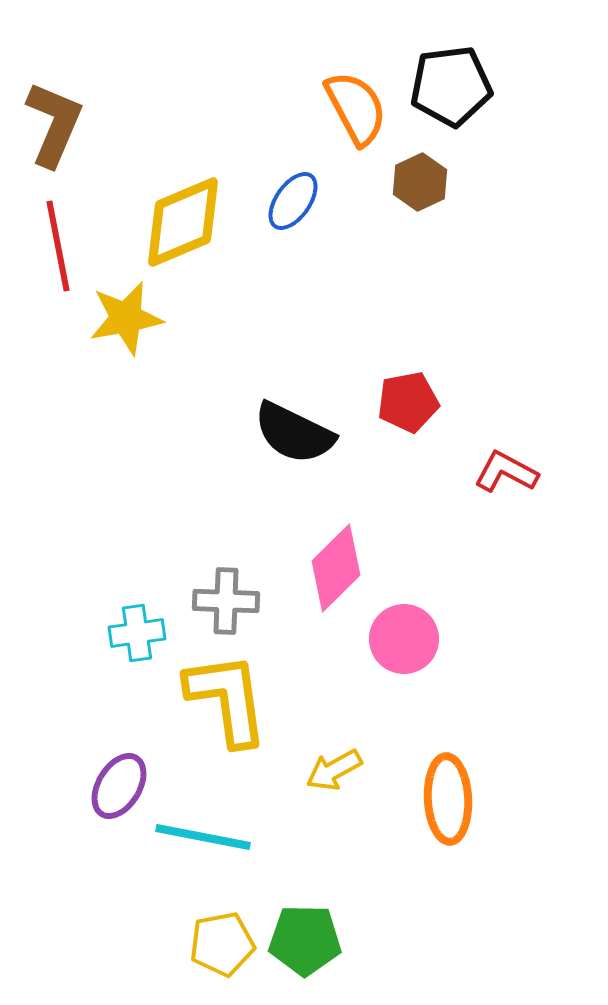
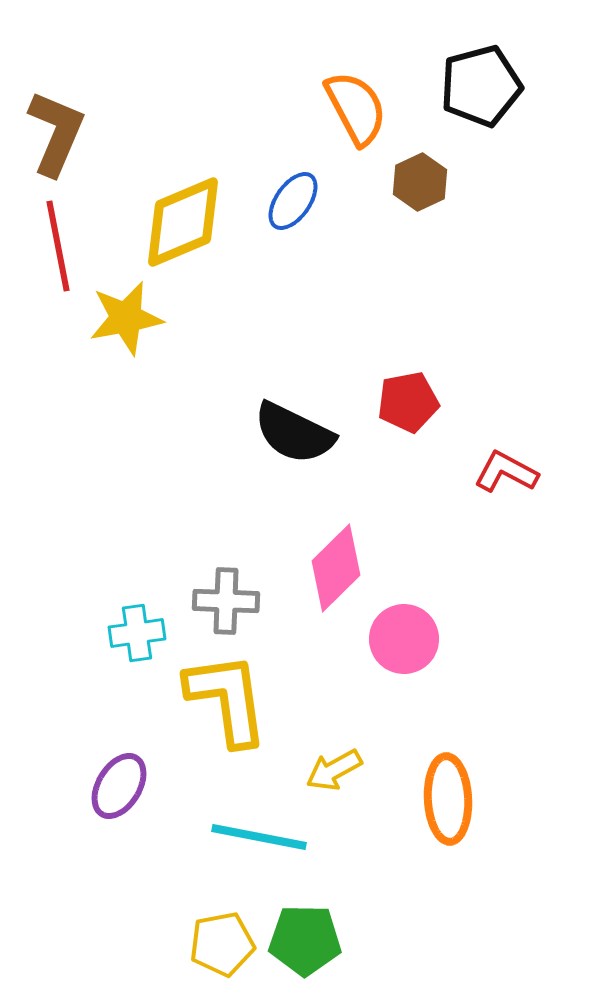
black pentagon: moved 30 px right; rotated 8 degrees counterclockwise
brown L-shape: moved 2 px right, 9 px down
cyan line: moved 56 px right
